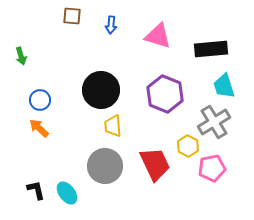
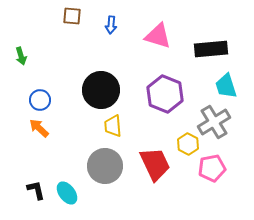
cyan trapezoid: moved 2 px right
yellow hexagon: moved 2 px up
